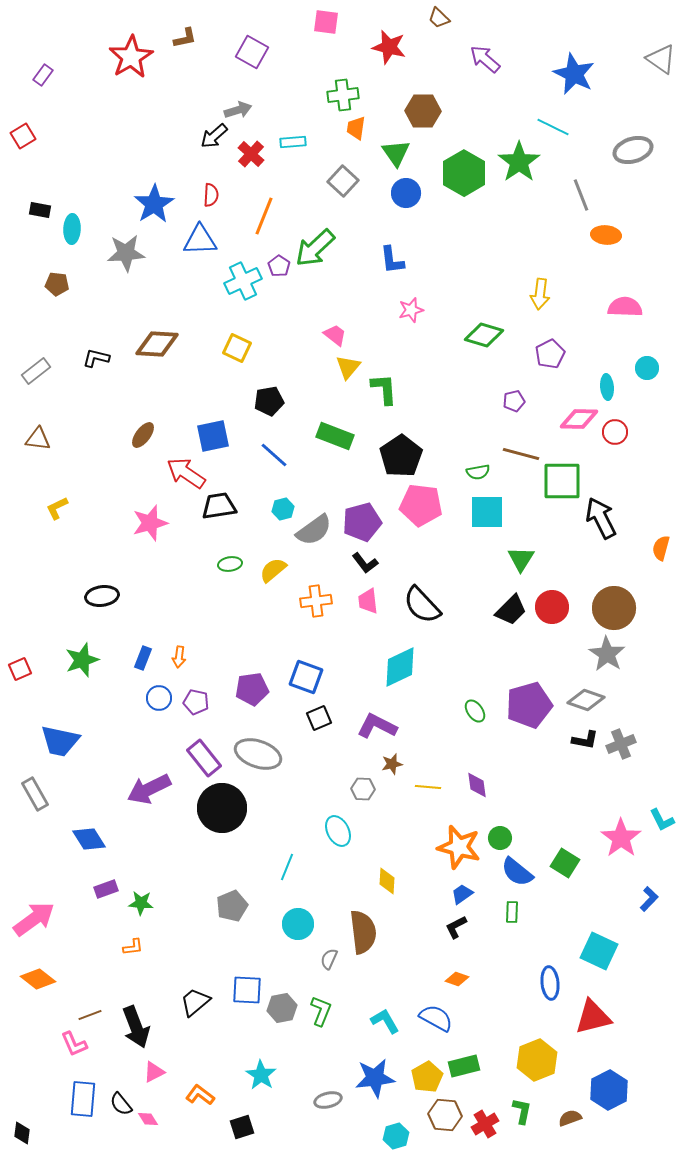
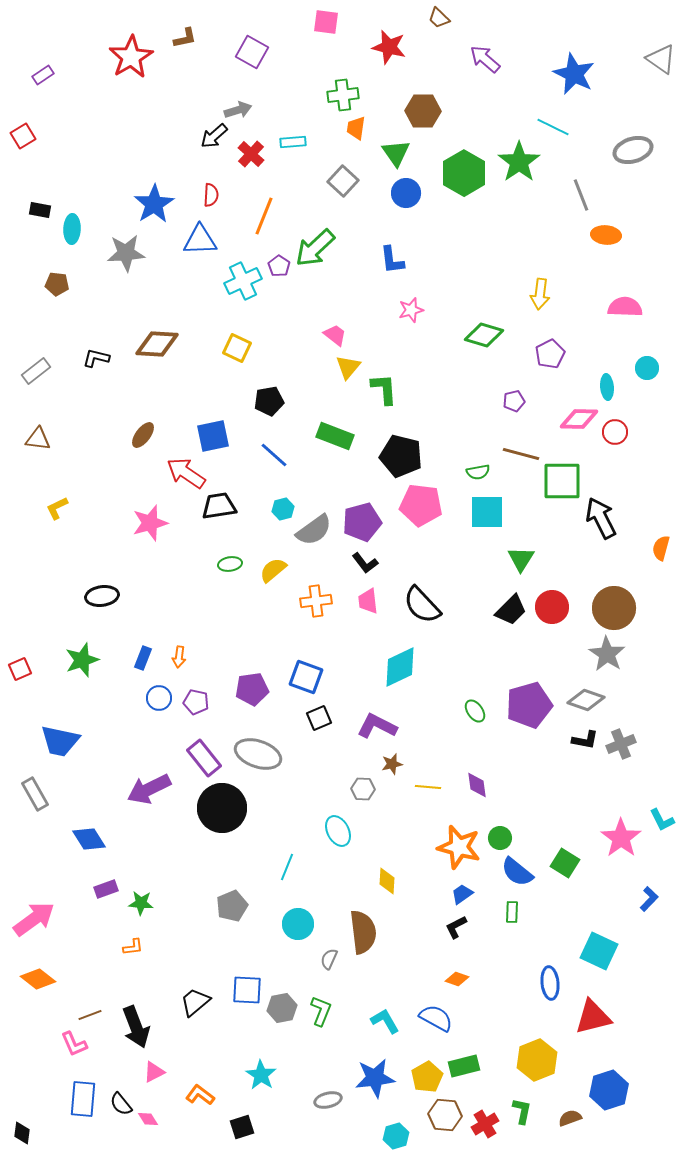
purple rectangle at (43, 75): rotated 20 degrees clockwise
black pentagon at (401, 456): rotated 24 degrees counterclockwise
blue hexagon at (609, 1090): rotated 9 degrees clockwise
